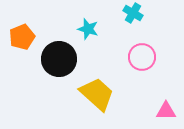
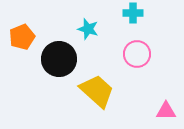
cyan cross: rotated 30 degrees counterclockwise
pink circle: moved 5 px left, 3 px up
yellow trapezoid: moved 3 px up
